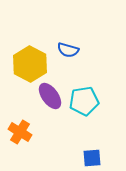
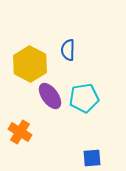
blue semicircle: rotated 75 degrees clockwise
cyan pentagon: moved 3 px up
